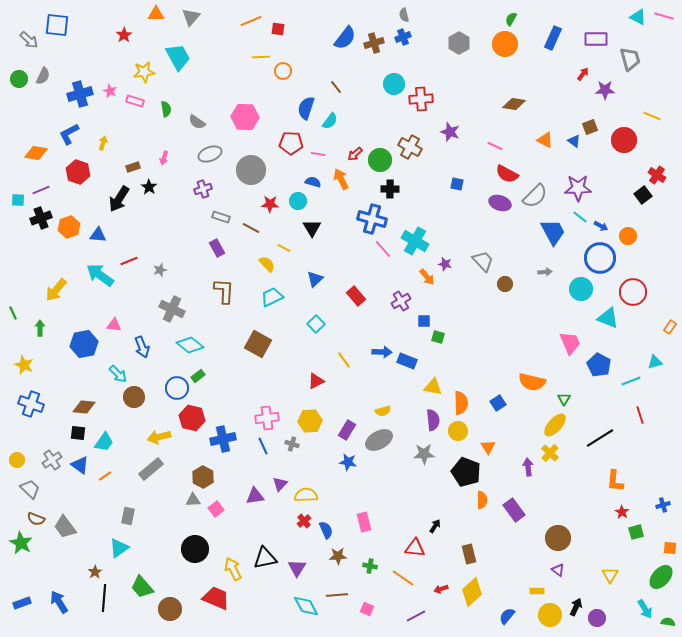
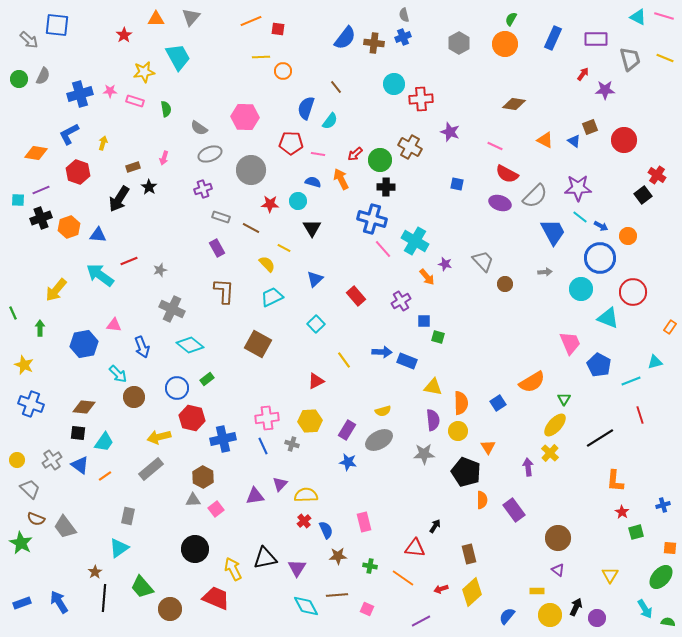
orange triangle at (156, 14): moved 5 px down
brown cross at (374, 43): rotated 24 degrees clockwise
pink star at (110, 91): rotated 24 degrees counterclockwise
yellow line at (652, 116): moved 13 px right, 58 px up
gray semicircle at (197, 122): moved 2 px right, 6 px down
black cross at (390, 189): moved 4 px left, 2 px up
green rectangle at (198, 376): moved 9 px right, 3 px down
orange semicircle at (532, 382): rotated 44 degrees counterclockwise
purple line at (416, 616): moved 5 px right, 5 px down
